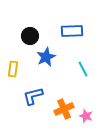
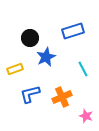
blue rectangle: moved 1 px right; rotated 15 degrees counterclockwise
black circle: moved 2 px down
yellow rectangle: moved 2 px right; rotated 63 degrees clockwise
blue L-shape: moved 3 px left, 2 px up
orange cross: moved 2 px left, 12 px up
